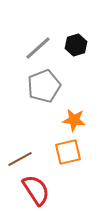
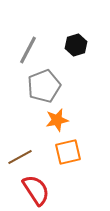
gray line: moved 10 px left, 2 px down; rotated 20 degrees counterclockwise
orange star: moved 17 px left; rotated 20 degrees counterclockwise
brown line: moved 2 px up
